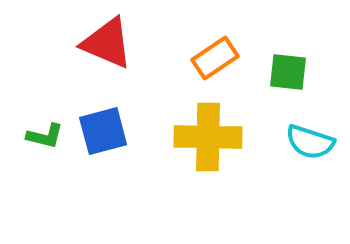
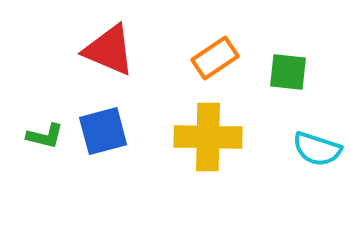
red triangle: moved 2 px right, 7 px down
cyan semicircle: moved 7 px right, 7 px down
